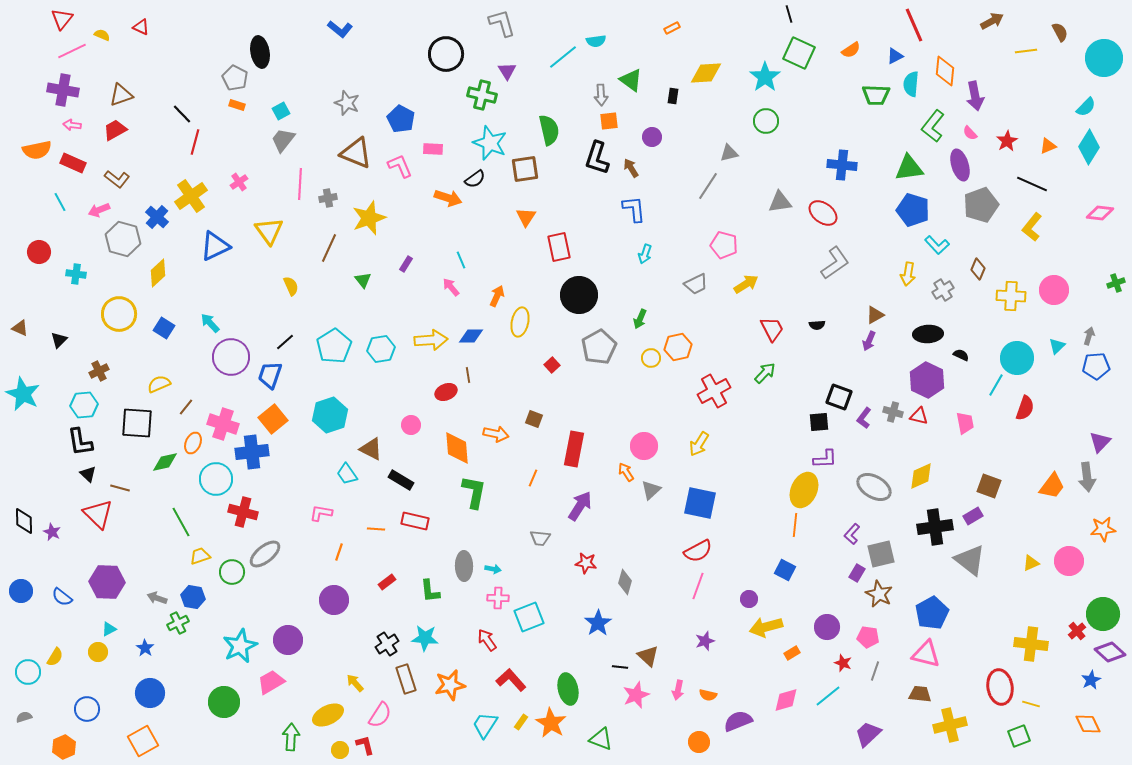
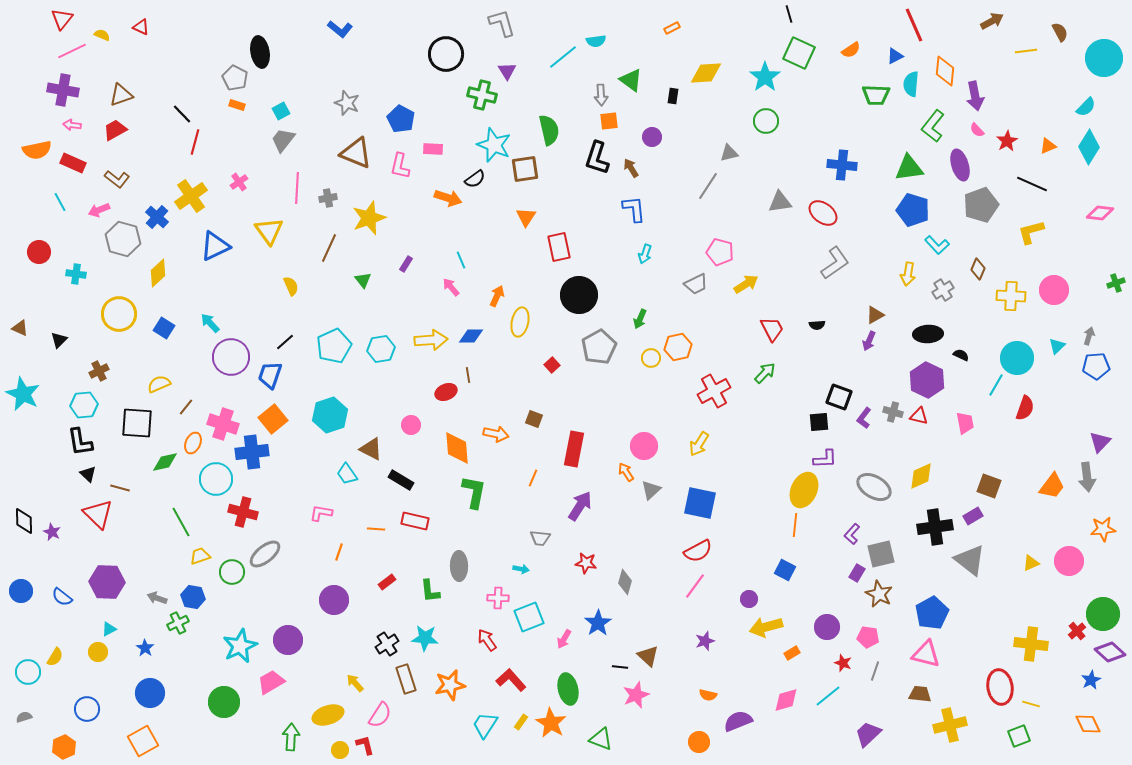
pink semicircle at (970, 133): moved 7 px right, 3 px up
cyan star at (490, 143): moved 4 px right, 2 px down
pink L-shape at (400, 166): rotated 144 degrees counterclockwise
pink line at (300, 184): moved 3 px left, 4 px down
yellow L-shape at (1032, 227): moved 1 px left, 5 px down; rotated 36 degrees clockwise
pink pentagon at (724, 245): moved 4 px left, 7 px down
cyan pentagon at (334, 346): rotated 8 degrees clockwise
gray ellipse at (464, 566): moved 5 px left
cyan arrow at (493, 569): moved 28 px right
pink line at (698, 586): moved 3 px left; rotated 16 degrees clockwise
pink arrow at (678, 690): moved 114 px left, 51 px up; rotated 18 degrees clockwise
yellow ellipse at (328, 715): rotated 8 degrees clockwise
